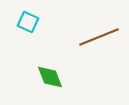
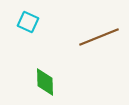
green diamond: moved 5 px left, 5 px down; rotated 20 degrees clockwise
